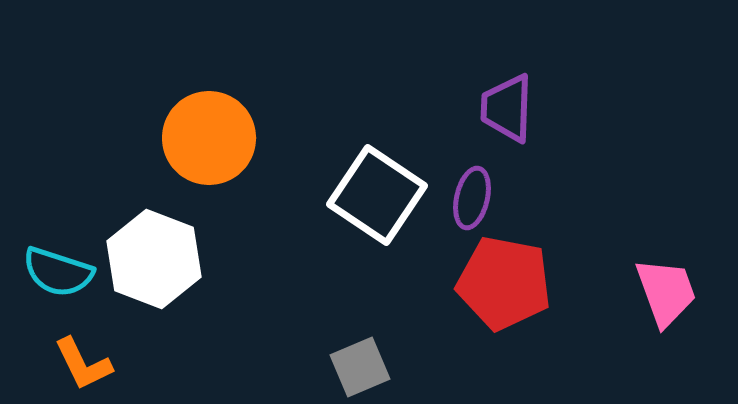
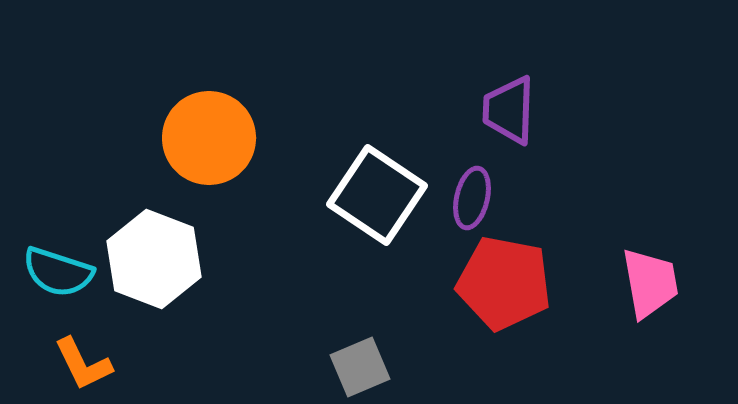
purple trapezoid: moved 2 px right, 2 px down
pink trapezoid: moved 16 px left, 9 px up; rotated 10 degrees clockwise
